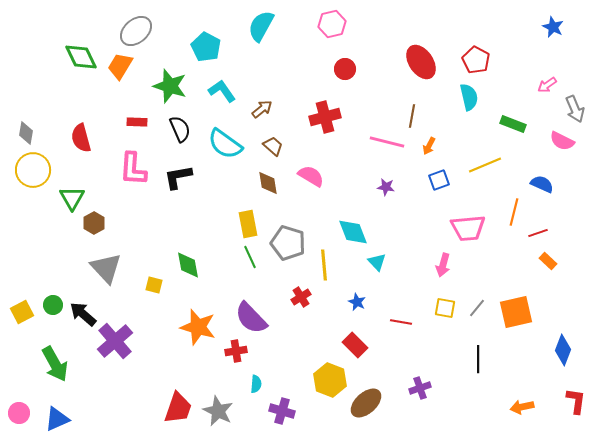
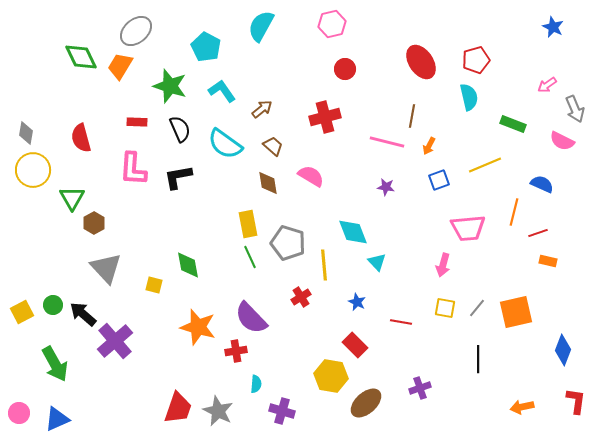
red pentagon at (476, 60): rotated 28 degrees clockwise
orange rectangle at (548, 261): rotated 30 degrees counterclockwise
yellow hexagon at (330, 380): moved 1 px right, 4 px up; rotated 12 degrees counterclockwise
